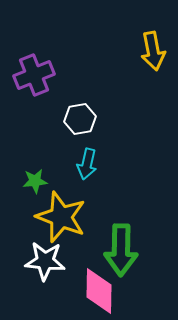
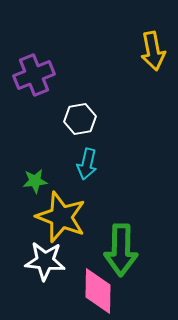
pink diamond: moved 1 px left
